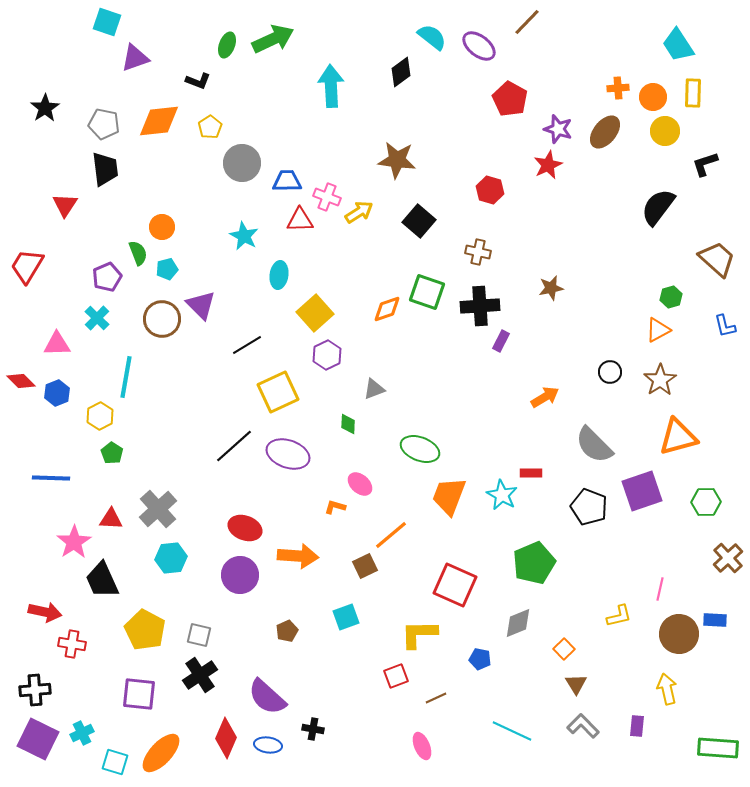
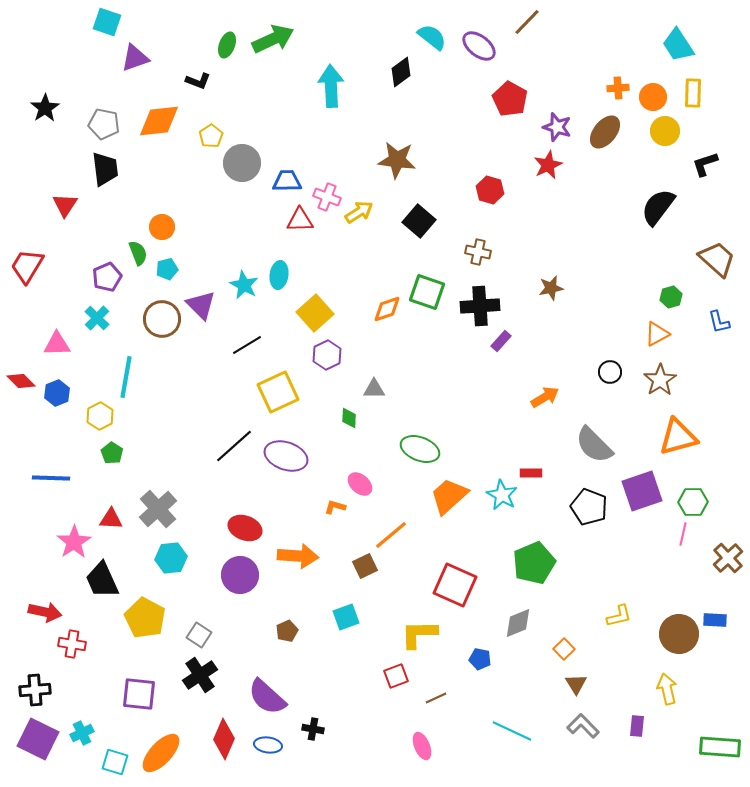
yellow pentagon at (210, 127): moved 1 px right, 9 px down
purple star at (558, 129): moved 1 px left, 2 px up
cyan star at (244, 236): moved 49 px down
blue L-shape at (725, 326): moved 6 px left, 4 px up
orange triangle at (658, 330): moved 1 px left, 4 px down
purple rectangle at (501, 341): rotated 15 degrees clockwise
gray triangle at (374, 389): rotated 20 degrees clockwise
green diamond at (348, 424): moved 1 px right, 6 px up
purple ellipse at (288, 454): moved 2 px left, 2 px down
orange trapezoid at (449, 496): rotated 27 degrees clockwise
green hexagon at (706, 502): moved 13 px left
pink line at (660, 589): moved 23 px right, 55 px up
yellow pentagon at (145, 630): moved 12 px up
gray square at (199, 635): rotated 20 degrees clockwise
red diamond at (226, 738): moved 2 px left, 1 px down
green rectangle at (718, 748): moved 2 px right, 1 px up
